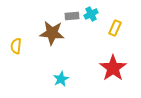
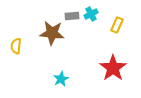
yellow rectangle: moved 2 px right, 3 px up
